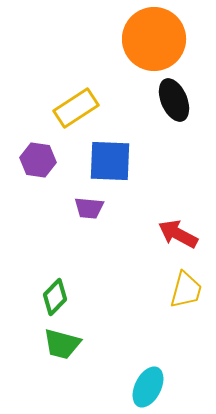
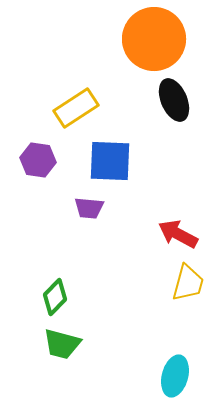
yellow trapezoid: moved 2 px right, 7 px up
cyan ellipse: moved 27 px right, 11 px up; rotated 12 degrees counterclockwise
